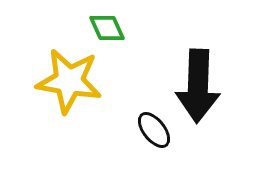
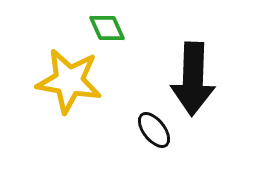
black arrow: moved 5 px left, 7 px up
